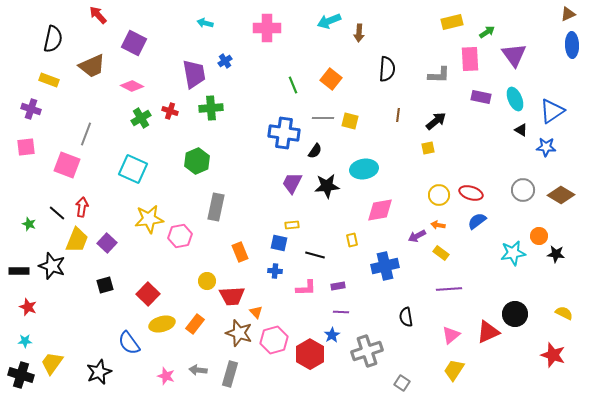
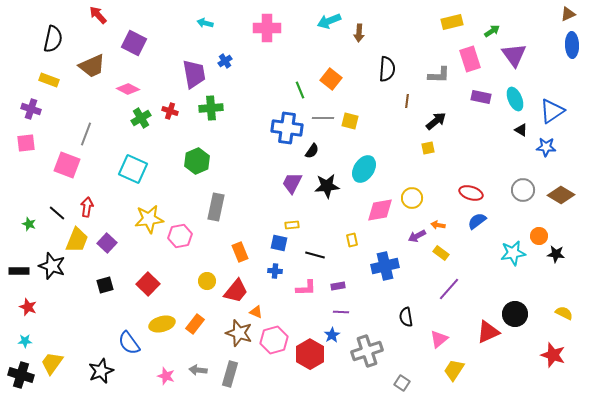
green arrow at (487, 32): moved 5 px right, 1 px up
pink rectangle at (470, 59): rotated 15 degrees counterclockwise
green line at (293, 85): moved 7 px right, 5 px down
pink diamond at (132, 86): moved 4 px left, 3 px down
brown line at (398, 115): moved 9 px right, 14 px up
blue cross at (284, 133): moved 3 px right, 5 px up
pink square at (26, 147): moved 4 px up
black semicircle at (315, 151): moved 3 px left
cyan ellipse at (364, 169): rotated 48 degrees counterclockwise
yellow circle at (439, 195): moved 27 px left, 3 px down
red arrow at (82, 207): moved 5 px right
purple line at (449, 289): rotated 45 degrees counterclockwise
red square at (148, 294): moved 10 px up
red trapezoid at (232, 296): moved 4 px right, 5 px up; rotated 48 degrees counterclockwise
orange triangle at (256, 312): rotated 24 degrees counterclockwise
pink triangle at (451, 335): moved 12 px left, 4 px down
black star at (99, 372): moved 2 px right, 1 px up
